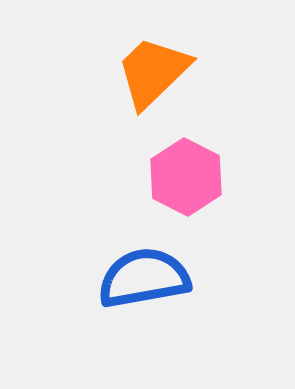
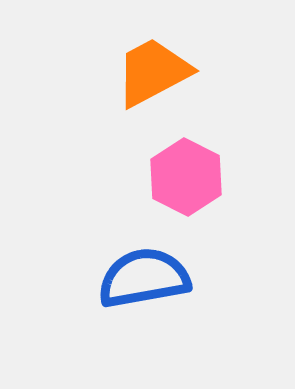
orange trapezoid: rotated 16 degrees clockwise
